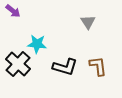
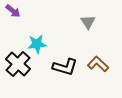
cyan star: rotated 12 degrees counterclockwise
brown L-shape: moved 2 px up; rotated 40 degrees counterclockwise
